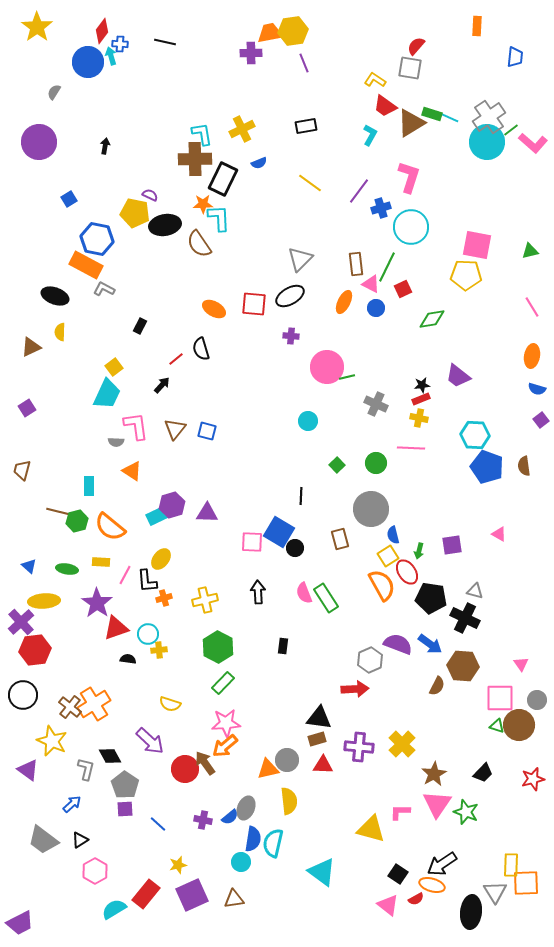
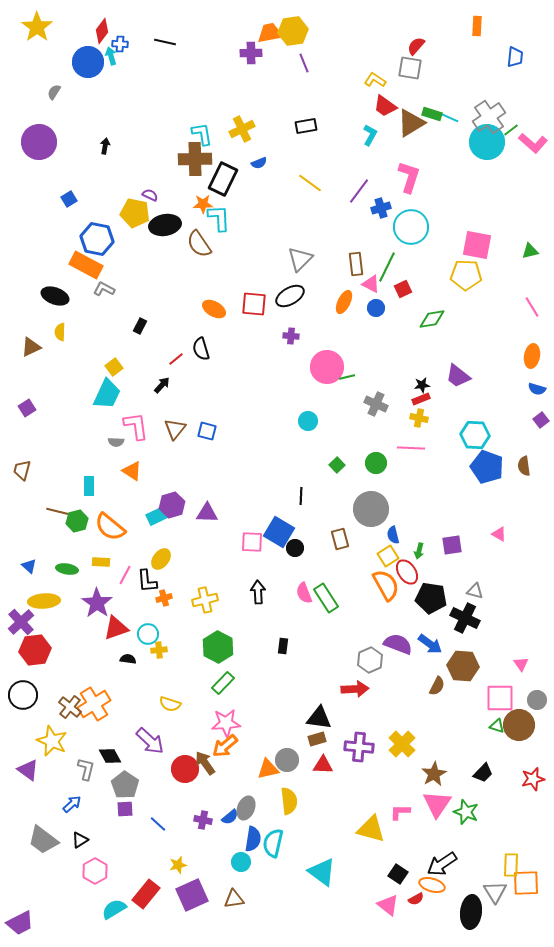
orange semicircle at (382, 585): moved 4 px right
